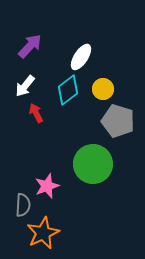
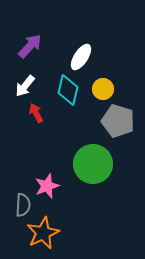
cyan diamond: rotated 40 degrees counterclockwise
